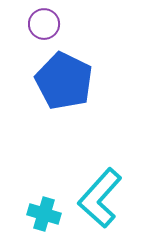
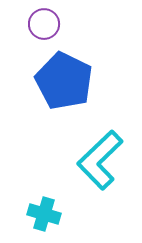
cyan L-shape: moved 38 px up; rotated 4 degrees clockwise
